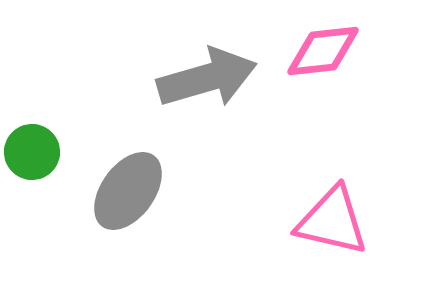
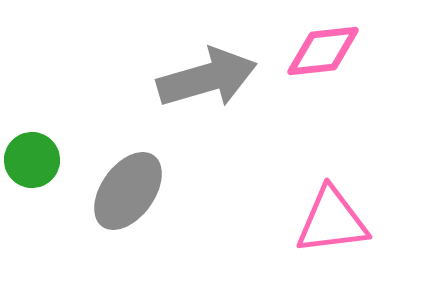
green circle: moved 8 px down
pink triangle: rotated 20 degrees counterclockwise
